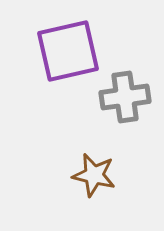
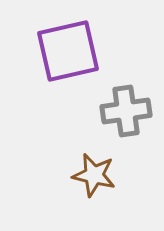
gray cross: moved 1 px right, 14 px down
